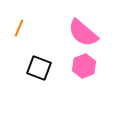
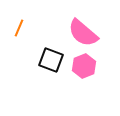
black square: moved 12 px right, 8 px up
